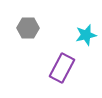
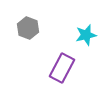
gray hexagon: rotated 20 degrees clockwise
